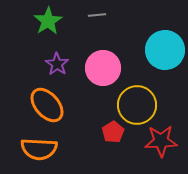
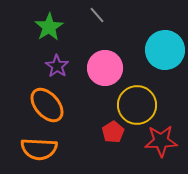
gray line: rotated 54 degrees clockwise
green star: moved 1 px right, 6 px down
purple star: moved 2 px down
pink circle: moved 2 px right
